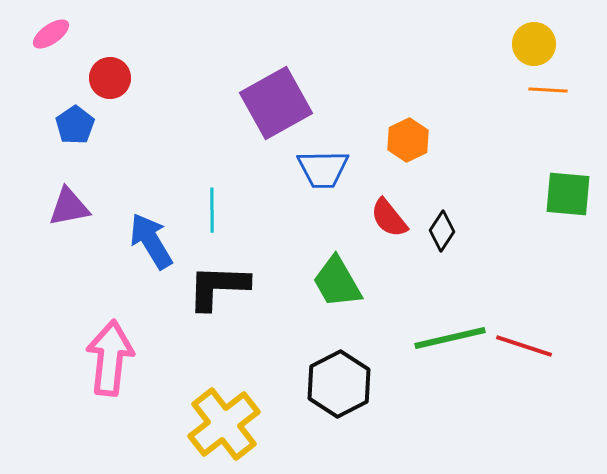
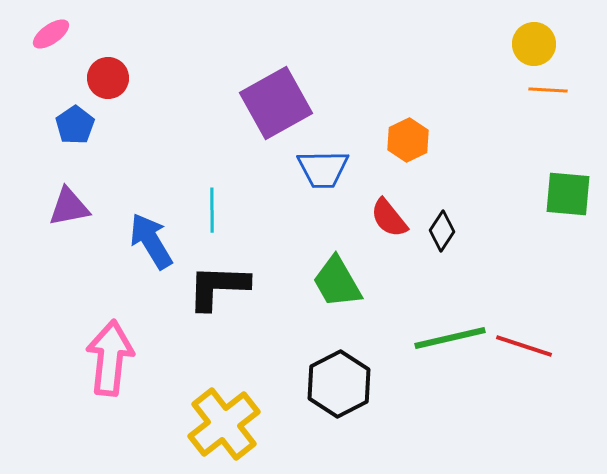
red circle: moved 2 px left
